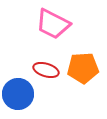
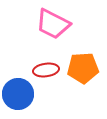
red ellipse: rotated 25 degrees counterclockwise
